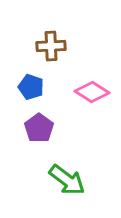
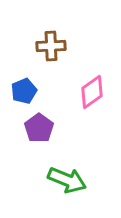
blue pentagon: moved 7 px left, 4 px down; rotated 30 degrees clockwise
pink diamond: rotated 68 degrees counterclockwise
green arrow: rotated 15 degrees counterclockwise
